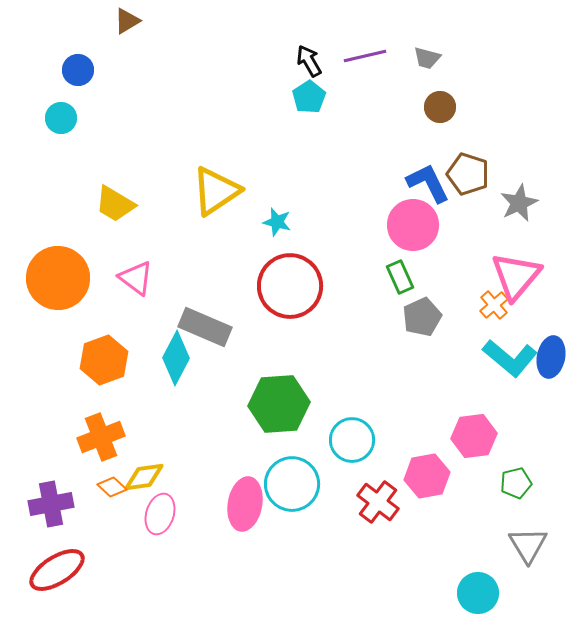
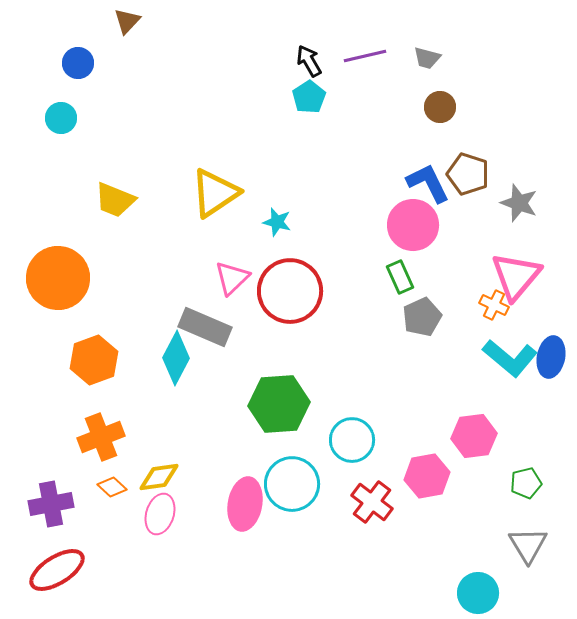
brown triangle at (127, 21): rotated 16 degrees counterclockwise
blue circle at (78, 70): moved 7 px up
yellow triangle at (216, 191): moved 1 px left, 2 px down
gray star at (519, 203): rotated 27 degrees counterclockwise
yellow trapezoid at (115, 204): moved 4 px up; rotated 9 degrees counterclockwise
pink triangle at (136, 278): moved 96 px right; rotated 39 degrees clockwise
red circle at (290, 286): moved 5 px down
orange cross at (494, 305): rotated 24 degrees counterclockwise
orange hexagon at (104, 360): moved 10 px left
yellow diamond at (144, 477): moved 15 px right
green pentagon at (516, 483): moved 10 px right
red cross at (378, 502): moved 6 px left
